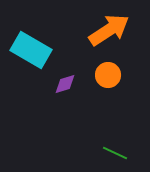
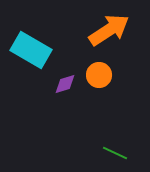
orange circle: moved 9 px left
